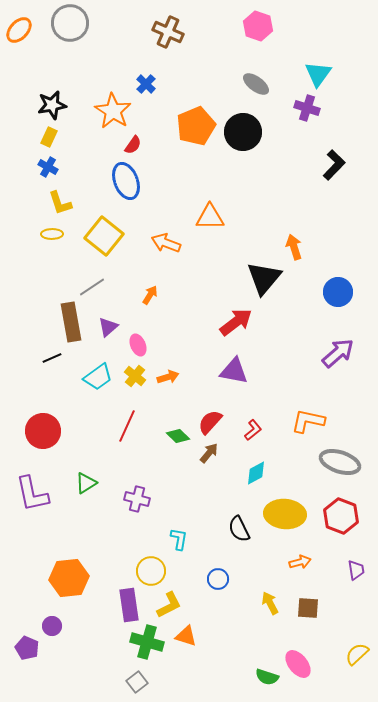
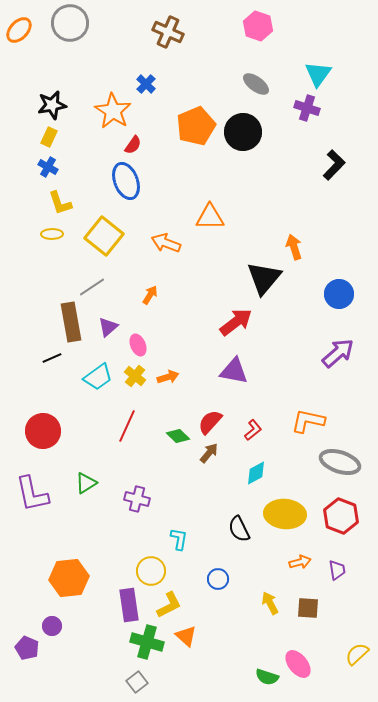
blue circle at (338, 292): moved 1 px right, 2 px down
purple trapezoid at (356, 570): moved 19 px left
orange triangle at (186, 636): rotated 25 degrees clockwise
